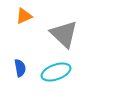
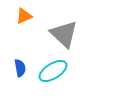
cyan ellipse: moved 3 px left, 1 px up; rotated 12 degrees counterclockwise
